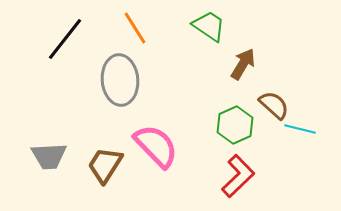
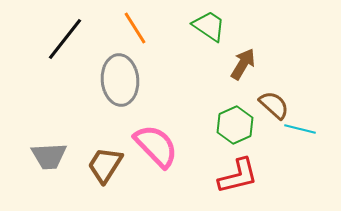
red L-shape: rotated 30 degrees clockwise
